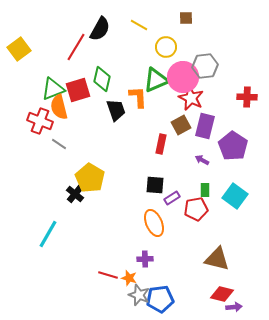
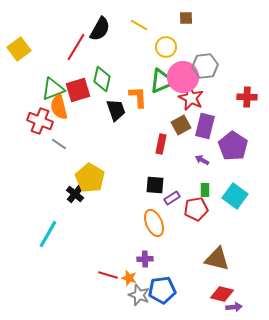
green triangle at (156, 80): moved 6 px right, 1 px down
blue pentagon at (160, 299): moved 2 px right, 9 px up
